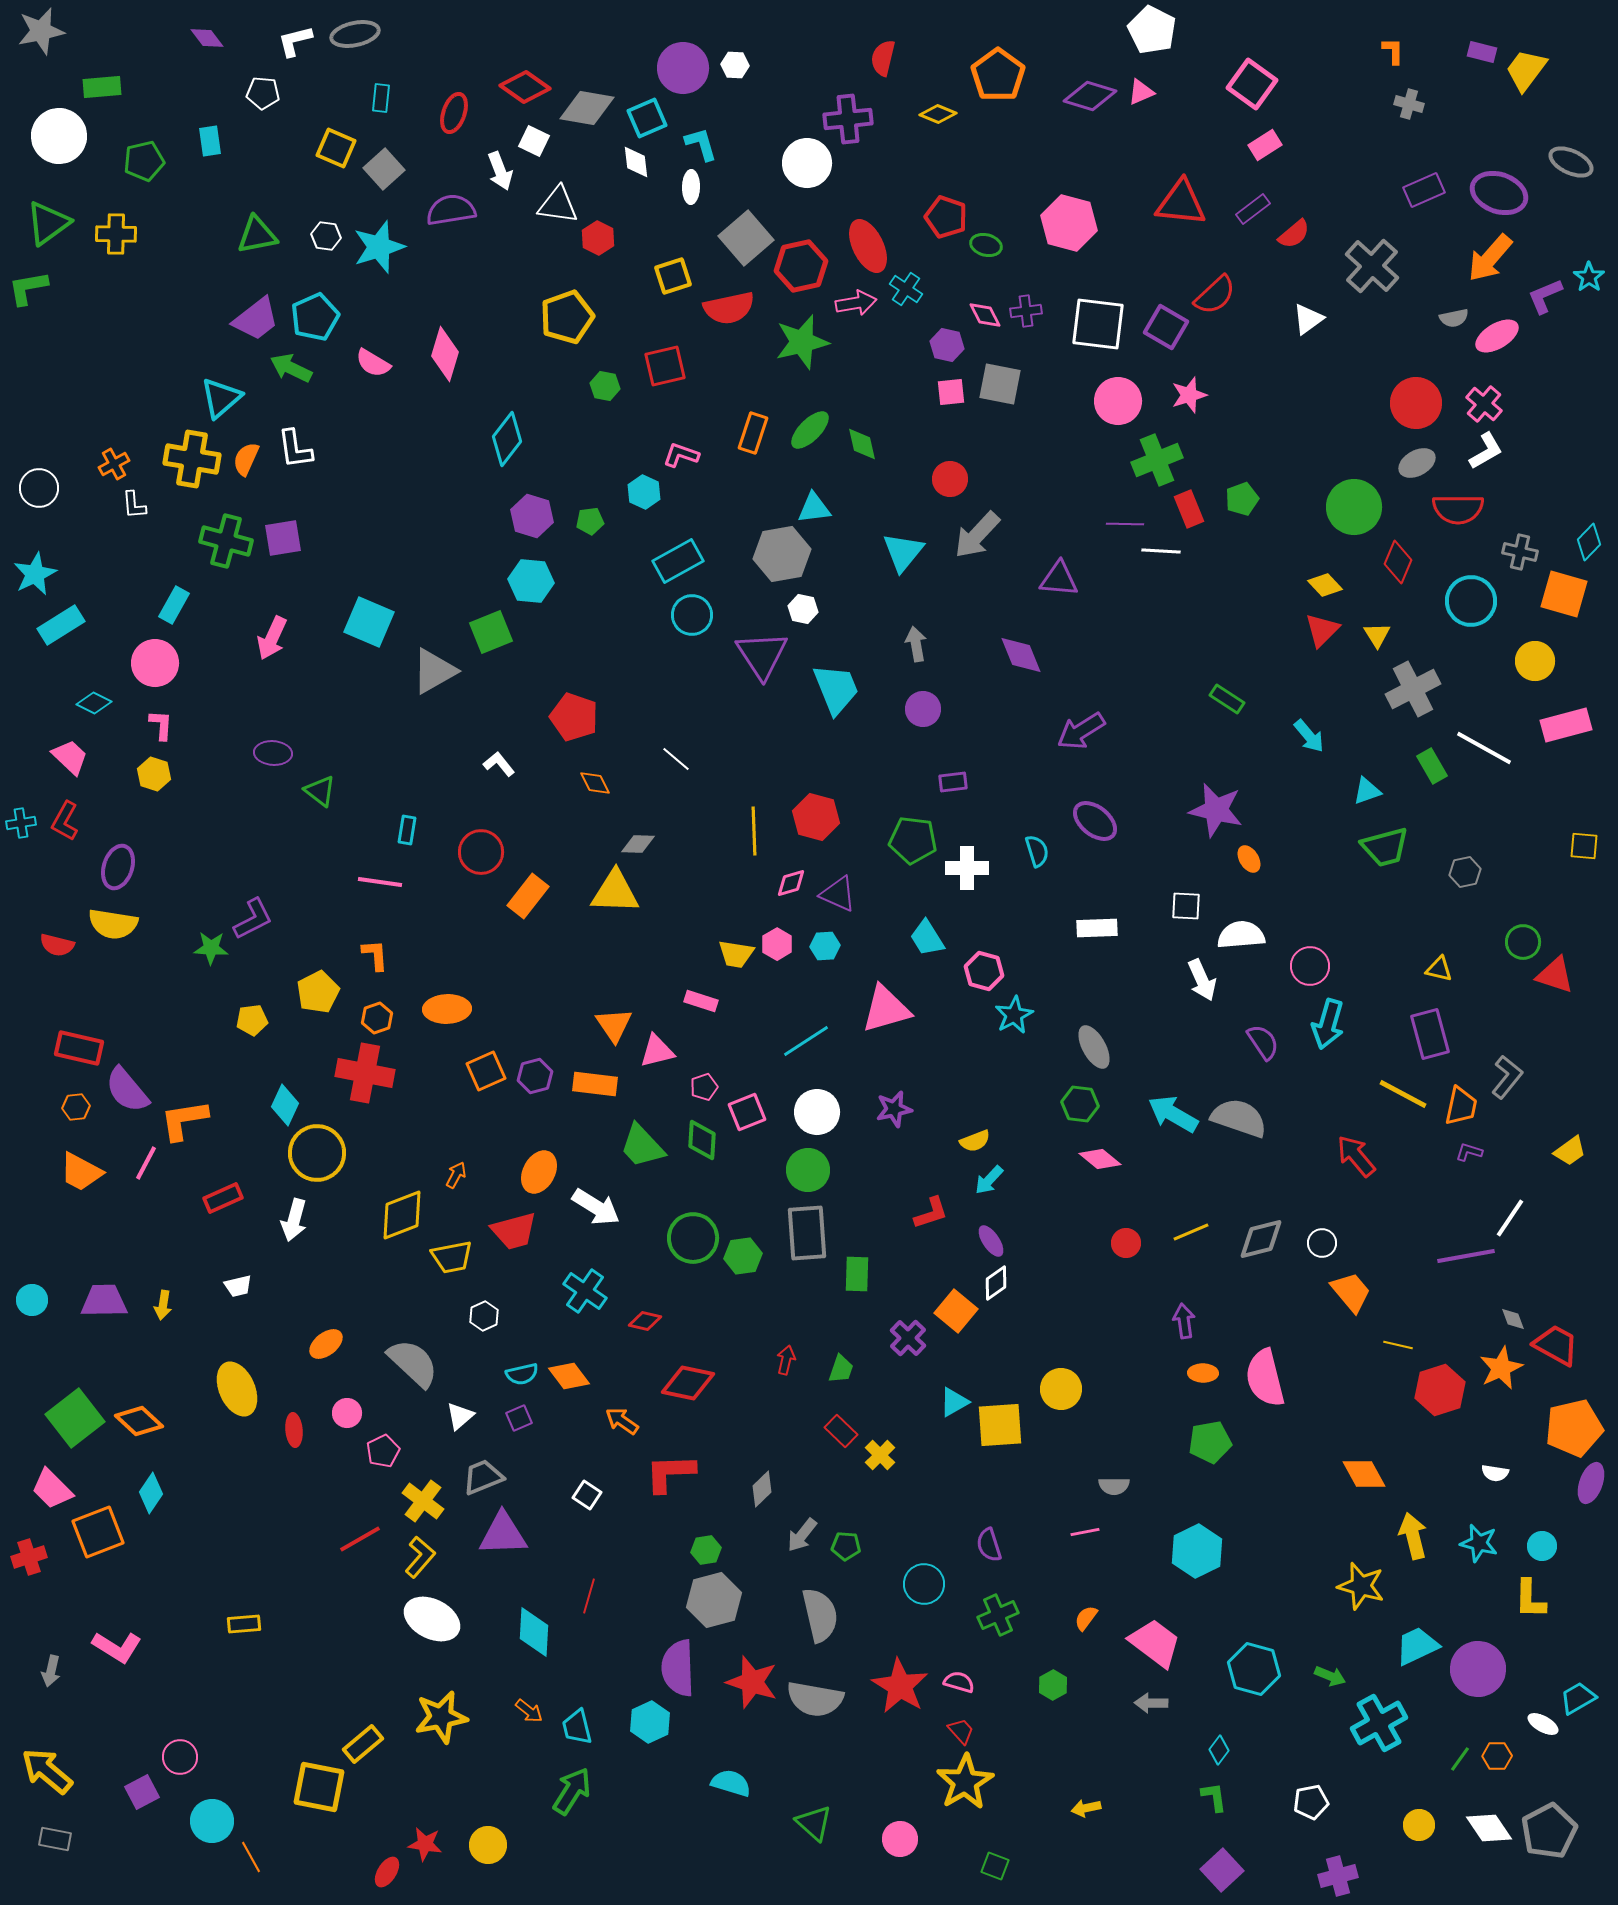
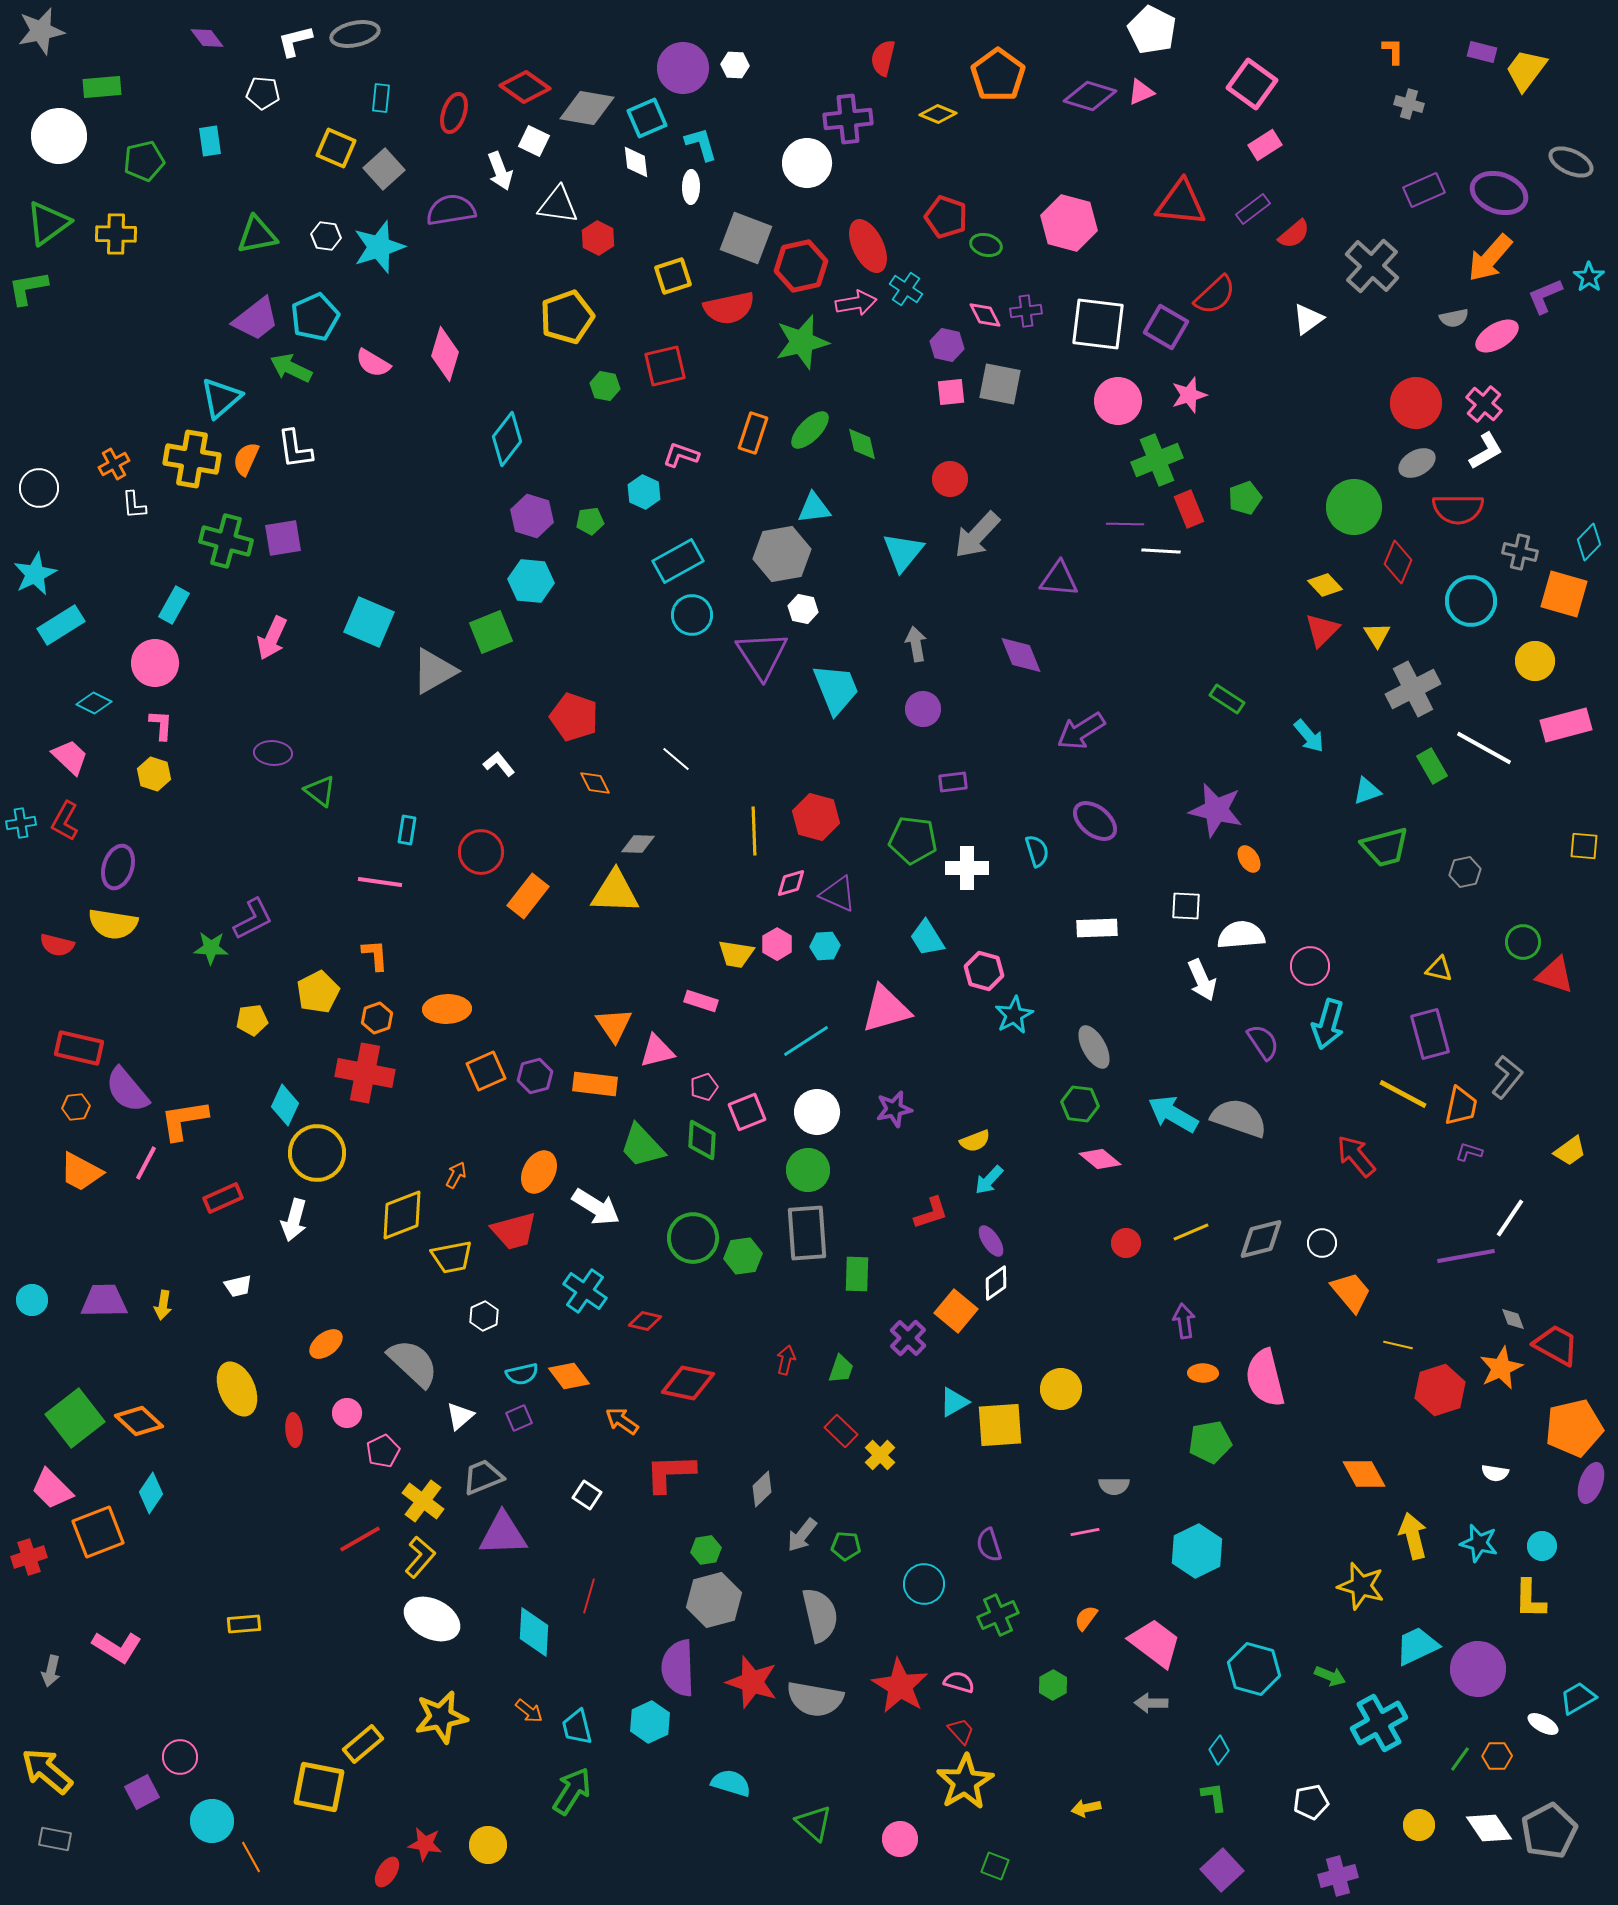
gray square at (746, 238): rotated 28 degrees counterclockwise
green pentagon at (1242, 499): moved 3 px right, 1 px up
